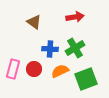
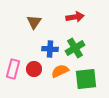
brown triangle: rotated 28 degrees clockwise
green square: rotated 15 degrees clockwise
